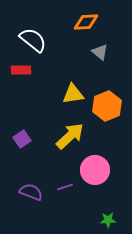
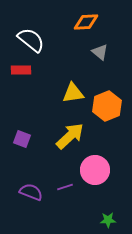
white semicircle: moved 2 px left
yellow triangle: moved 1 px up
purple square: rotated 36 degrees counterclockwise
